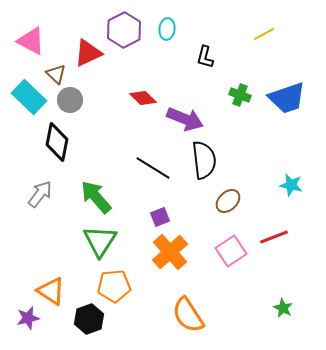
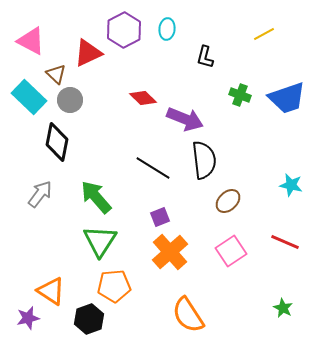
red line: moved 11 px right, 5 px down; rotated 44 degrees clockwise
